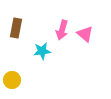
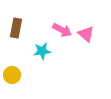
pink arrow: rotated 78 degrees counterclockwise
pink triangle: moved 1 px right
yellow circle: moved 5 px up
